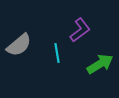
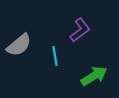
cyan line: moved 2 px left, 3 px down
green arrow: moved 6 px left, 12 px down
